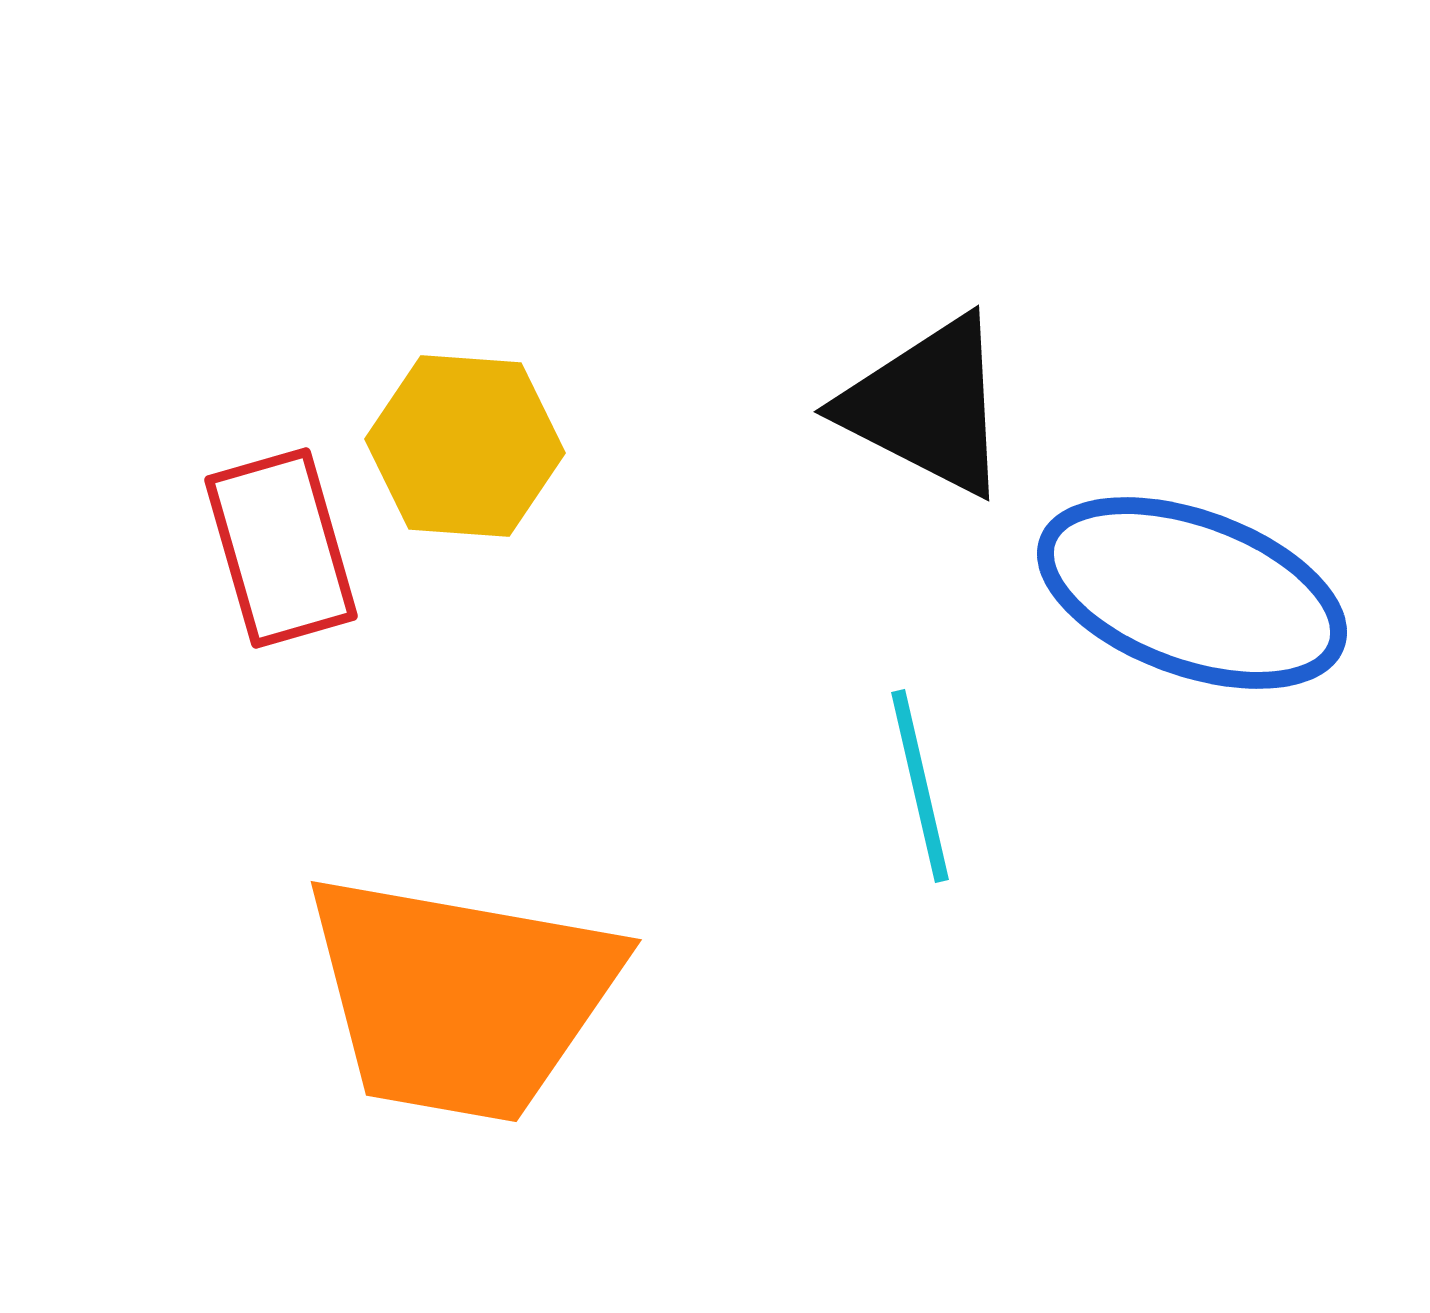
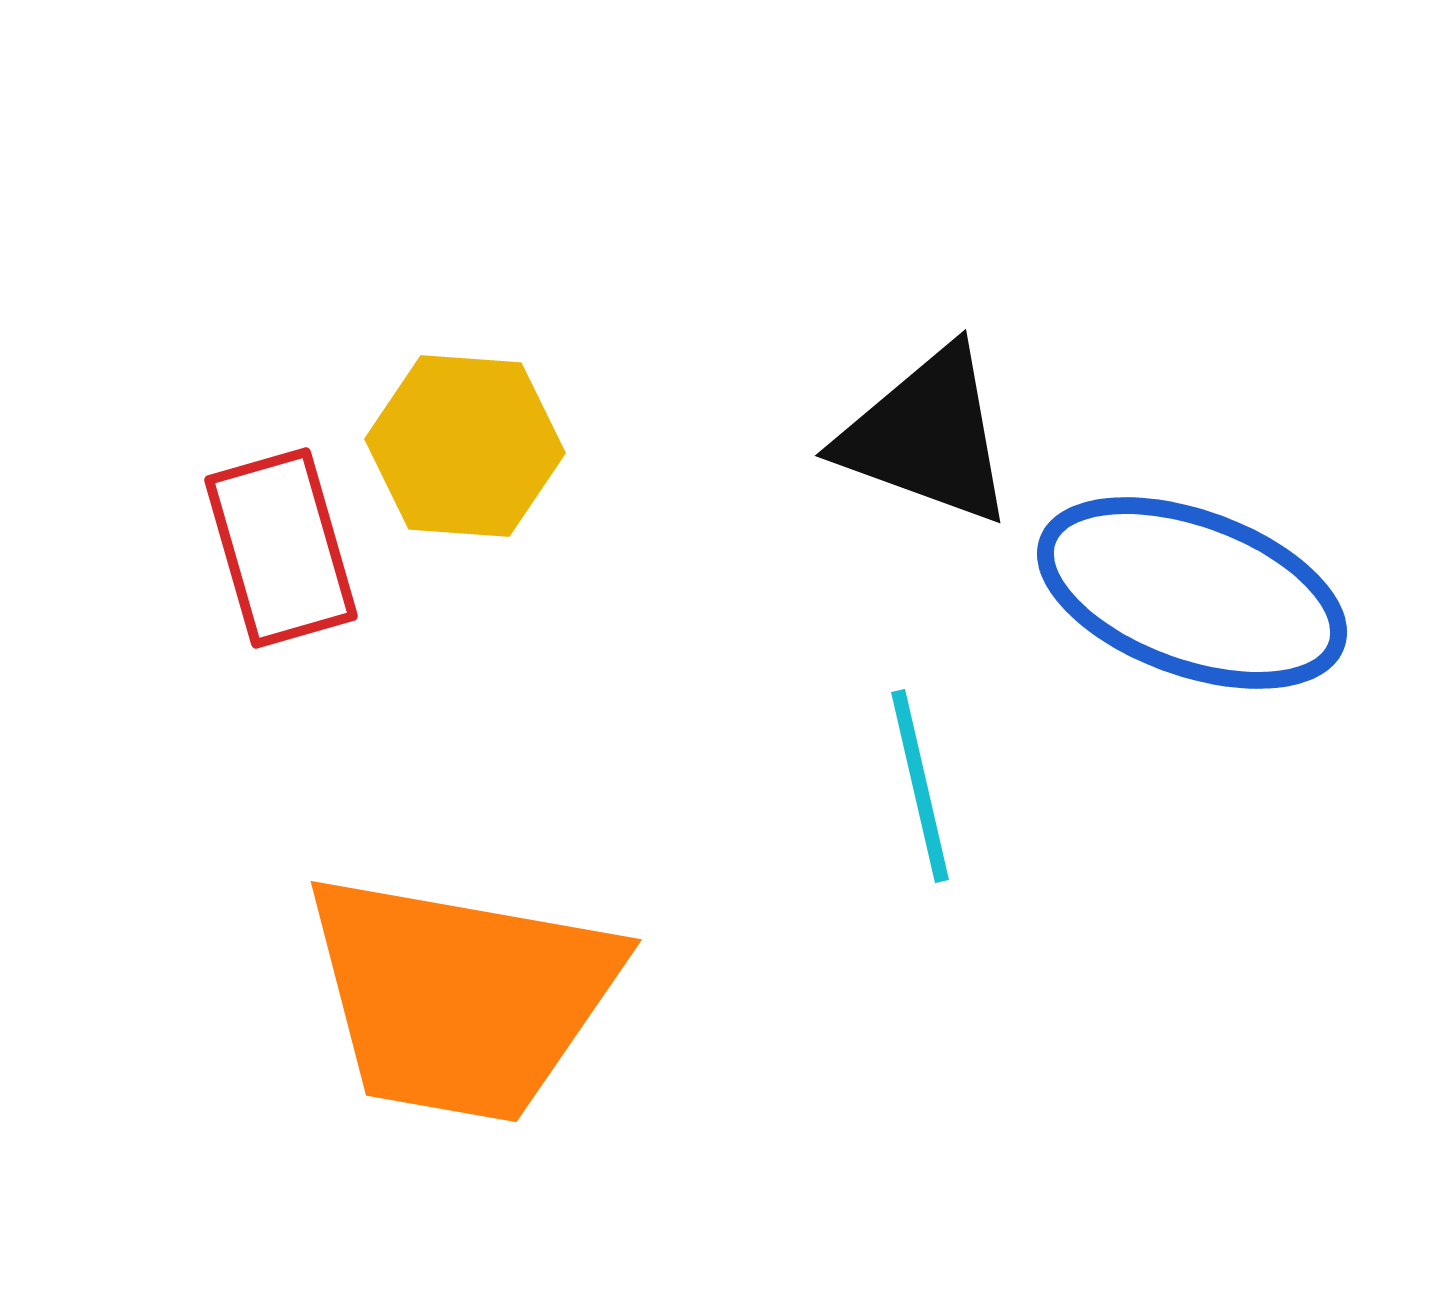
black triangle: moved 30 px down; rotated 7 degrees counterclockwise
